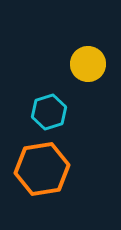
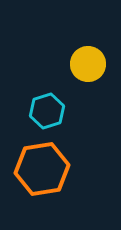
cyan hexagon: moved 2 px left, 1 px up
